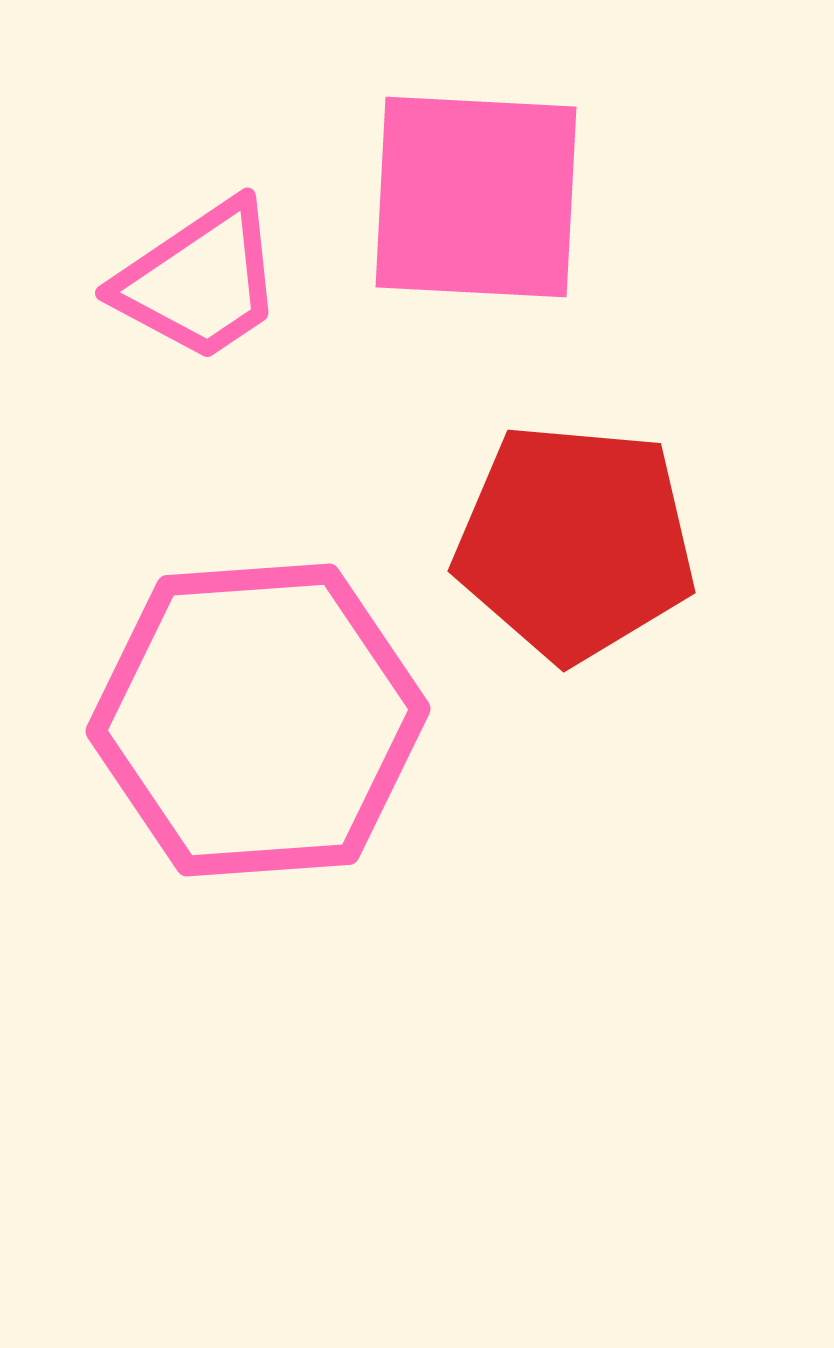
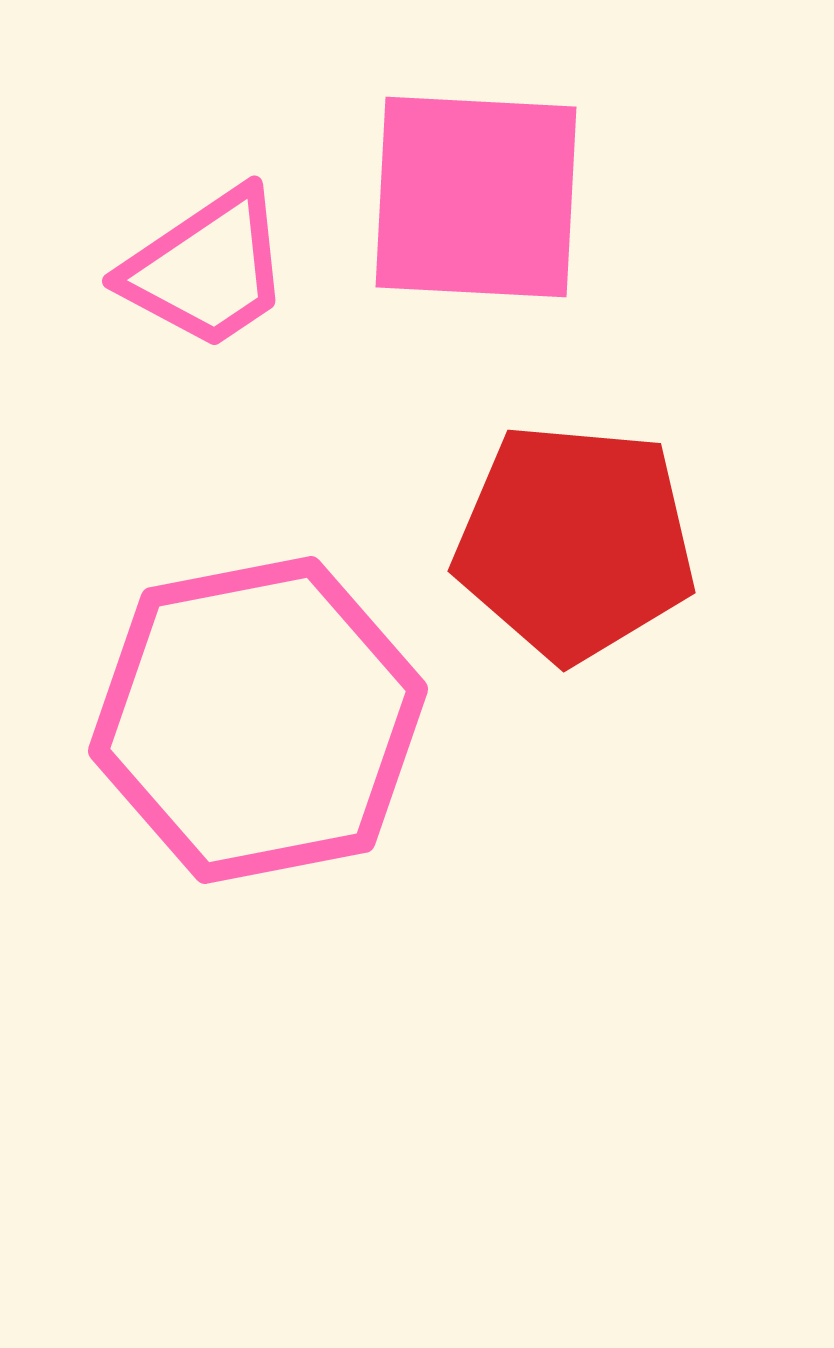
pink trapezoid: moved 7 px right, 12 px up
pink hexagon: rotated 7 degrees counterclockwise
